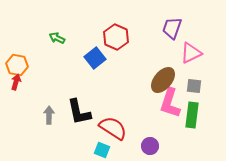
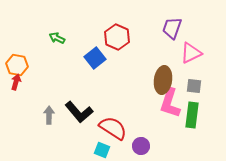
red hexagon: moved 1 px right
brown ellipse: rotated 32 degrees counterclockwise
black L-shape: rotated 28 degrees counterclockwise
purple circle: moved 9 px left
